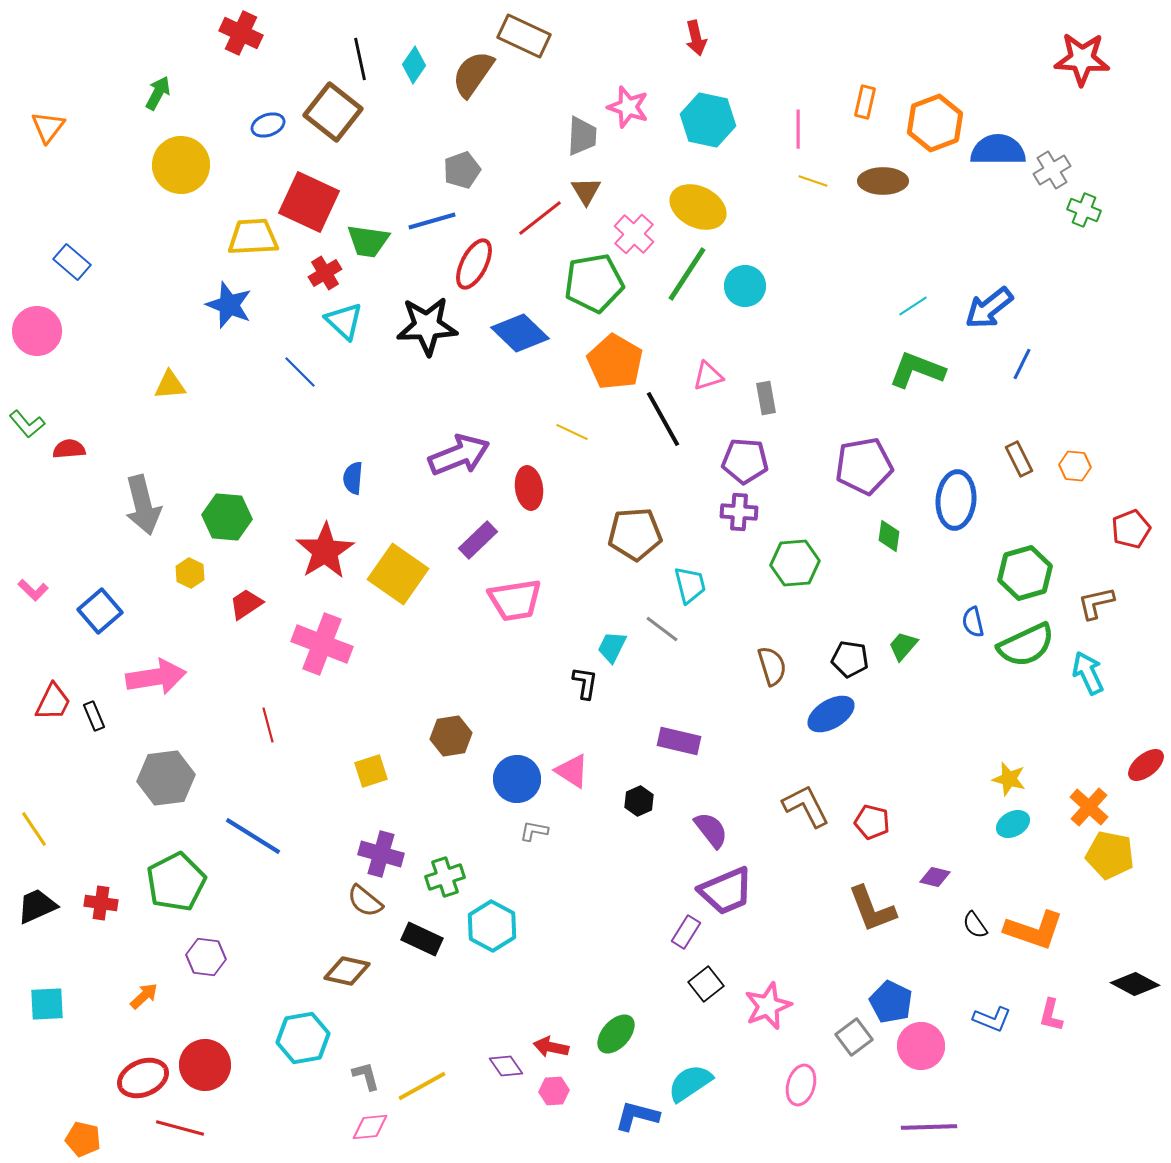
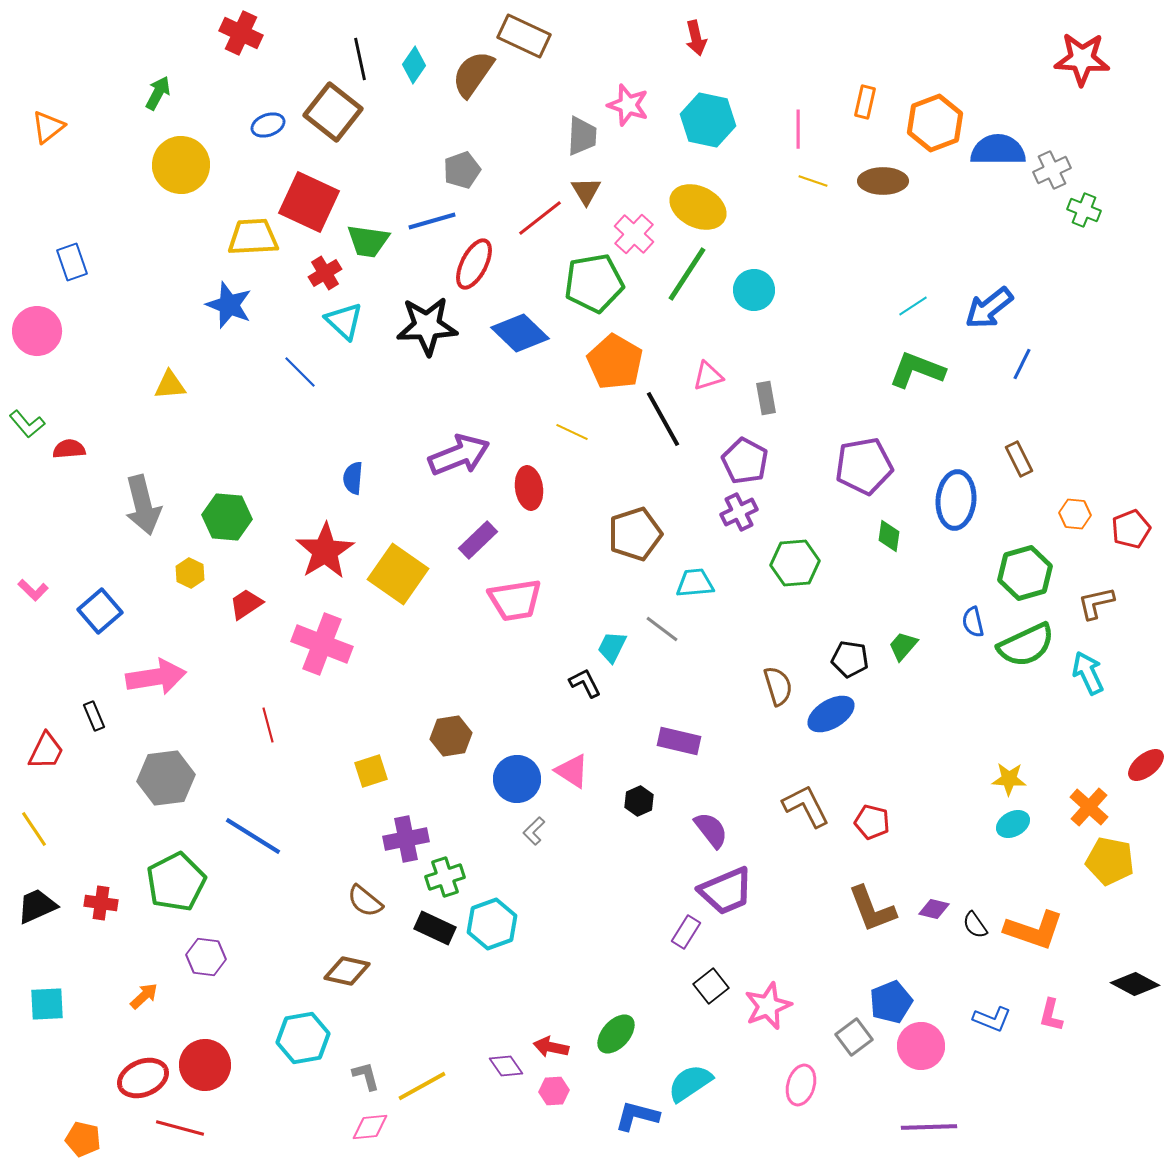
pink star at (628, 107): moved 2 px up
orange triangle at (48, 127): rotated 15 degrees clockwise
gray cross at (1052, 170): rotated 6 degrees clockwise
blue rectangle at (72, 262): rotated 30 degrees clockwise
cyan circle at (745, 286): moved 9 px right, 4 px down
purple pentagon at (745, 461): rotated 24 degrees clockwise
orange hexagon at (1075, 466): moved 48 px down
purple cross at (739, 512): rotated 30 degrees counterclockwise
brown pentagon at (635, 534): rotated 14 degrees counterclockwise
cyan trapezoid at (690, 585): moved 5 px right, 2 px up; rotated 81 degrees counterclockwise
brown semicircle at (772, 666): moved 6 px right, 20 px down
black L-shape at (585, 683): rotated 36 degrees counterclockwise
red trapezoid at (53, 702): moved 7 px left, 49 px down
yellow star at (1009, 779): rotated 12 degrees counterclockwise
gray L-shape at (534, 831): rotated 56 degrees counterclockwise
purple cross at (381, 854): moved 25 px right, 15 px up; rotated 27 degrees counterclockwise
yellow pentagon at (1110, 855): moved 6 px down
purple diamond at (935, 877): moved 1 px left, 32 px down
cyan hexagon at (492, 926): moved 2 px up; rotated 12 degrees clockwise
black rectangle at (422, 939): moved 13 px right, 11 px up
black square at (706, 984): moved 5 px right, 2 px down
blue pentagon at (891, 1002): rotated 24 degrees clockwise
